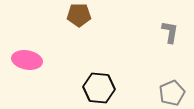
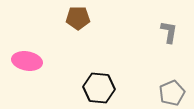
brown pentagon: moved 1 px left, 3 px down
gray L-shape: moved 1 px left
pink ellipse: moved 1 px down
